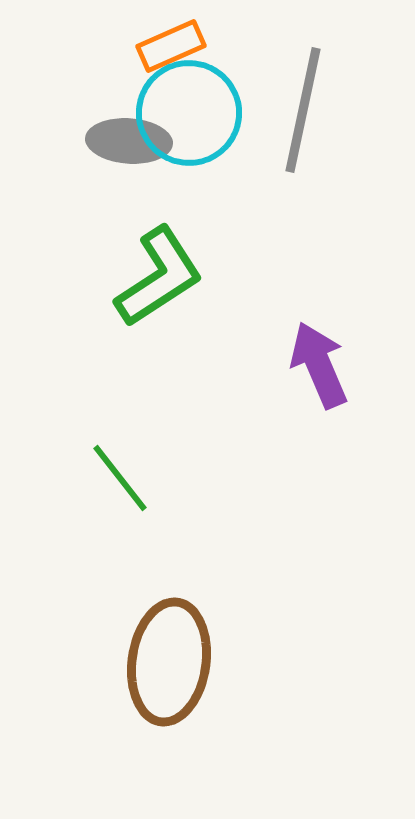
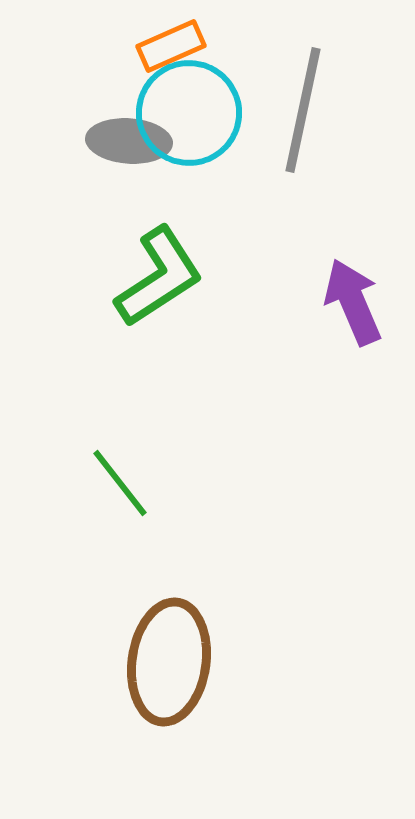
purple arrow: moved 34 px right, 63 px up
green line: moved 5 px down
